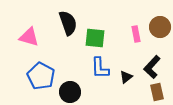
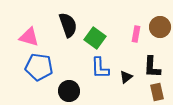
black semicircle: moved 2 px down
pink rectangle: rotated 21 degrees clockwise
green square: rotated 30 degrees clockwise
black L-shape: rotated 40 degrees counterclockwise
blue pentagon: moved 2 px left, 9 px up; rotated 20 degrees counterclockwise
black circle: moved 1 px left, 1 px up
